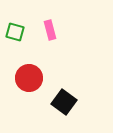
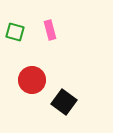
red circle: moved 3 px right, 2 px down
